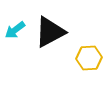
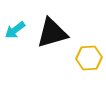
black triangle: moved 2 px right, 1 px down; rotated 12 degrees clockwise
